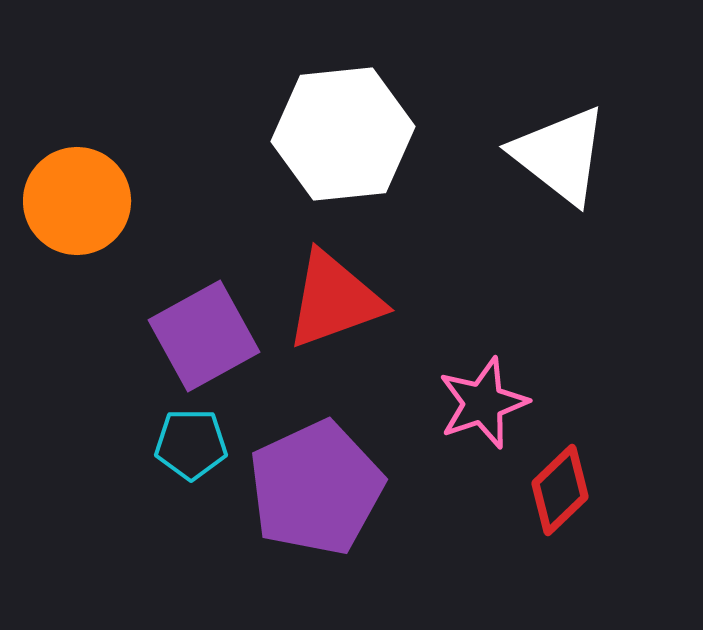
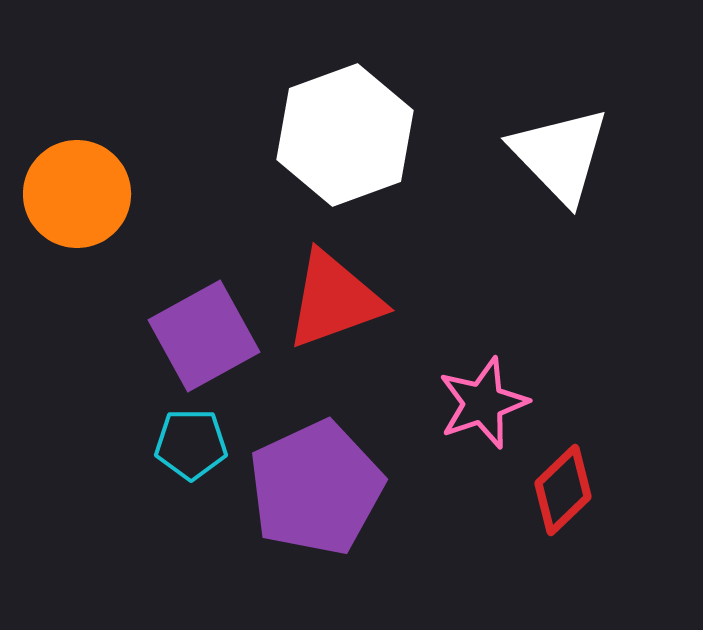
white hexagon: moved 2 px right, 1 px down; rotated 14 degrees counterclockwise
white triangle: rotated 8 degrees clockwise
orange circle: moved 7 px up
red diamond: moved 3 px right
